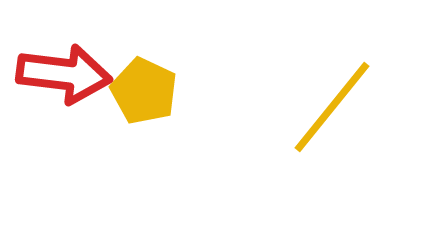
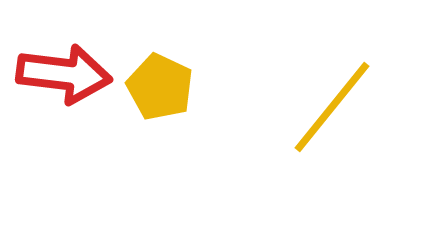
yellow pentagon: moved 16 px right, 4 px up
